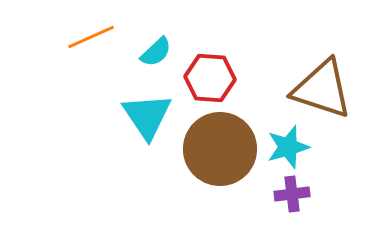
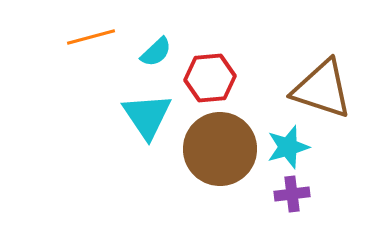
orange line: rotated 9 degrees clockwise
red hexagon: rotated 9 degrees counterclockwise
